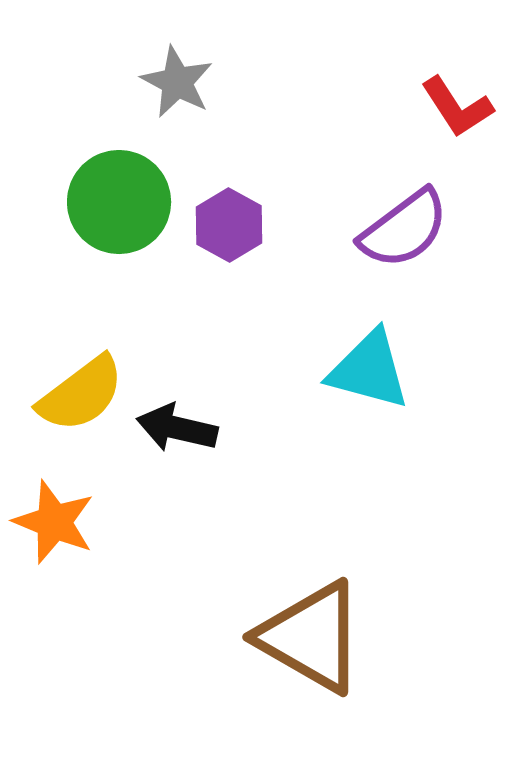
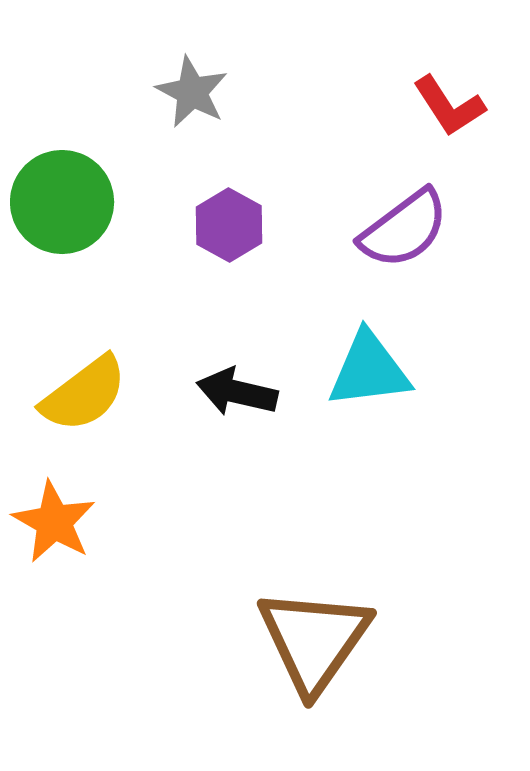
gray star: moved 15 px right, 10 px down
red L-shape: moved 8 px left, 1 px up
green circle: moved 57 px left
cyan triangle: rotated 22 degrees counterclockwise
yellow semicircle: moved 3 px right
black arrow: moved 60 px right, 36 px up
orange star: rotated 8 degrees clockwise
brown triangle: moved 3 px right, 3 px down; rotated 35 degrees clockwise
